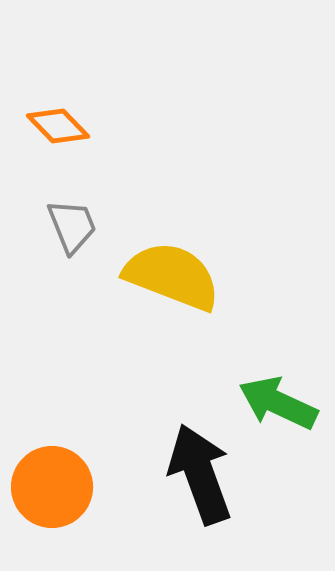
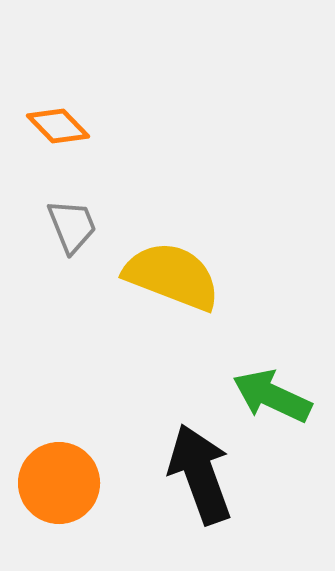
green arrow: moved 6 px left, 7 px up
orange circle: moved 7 px right, 4 px up
